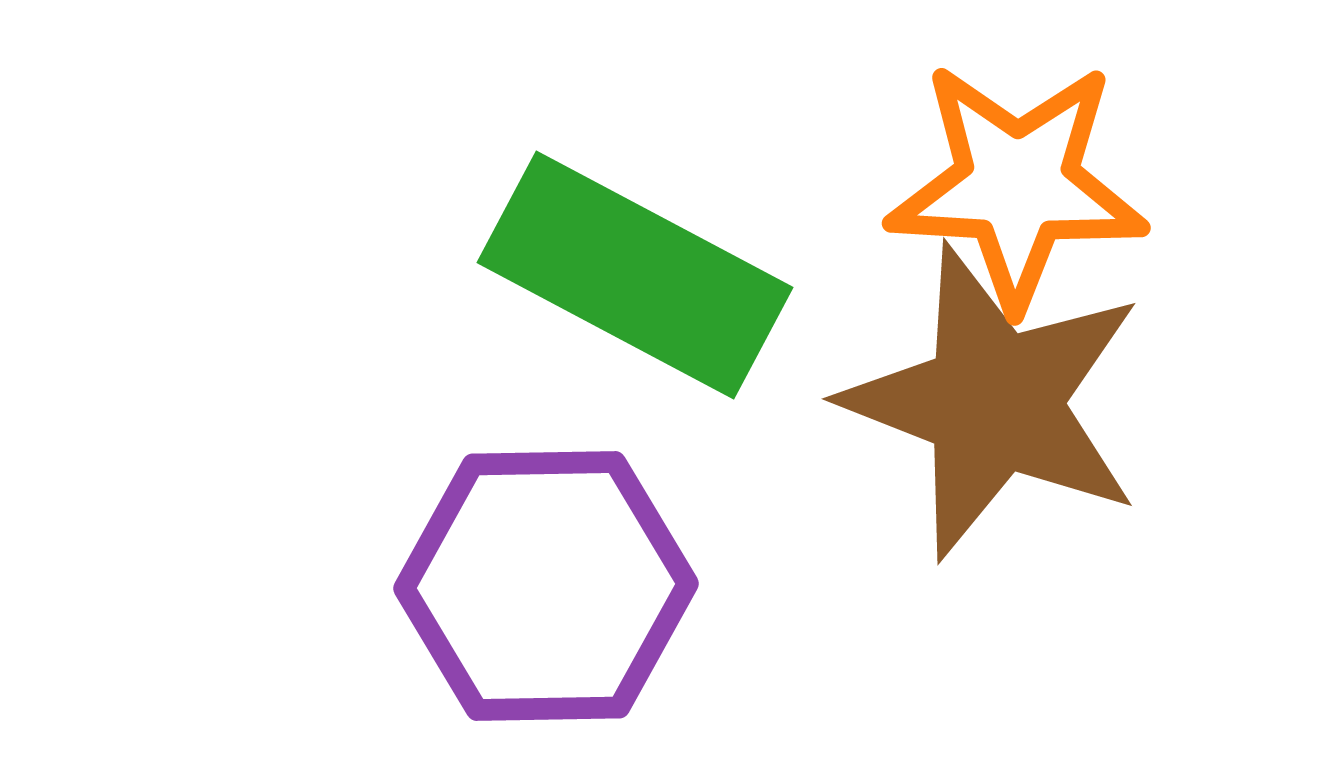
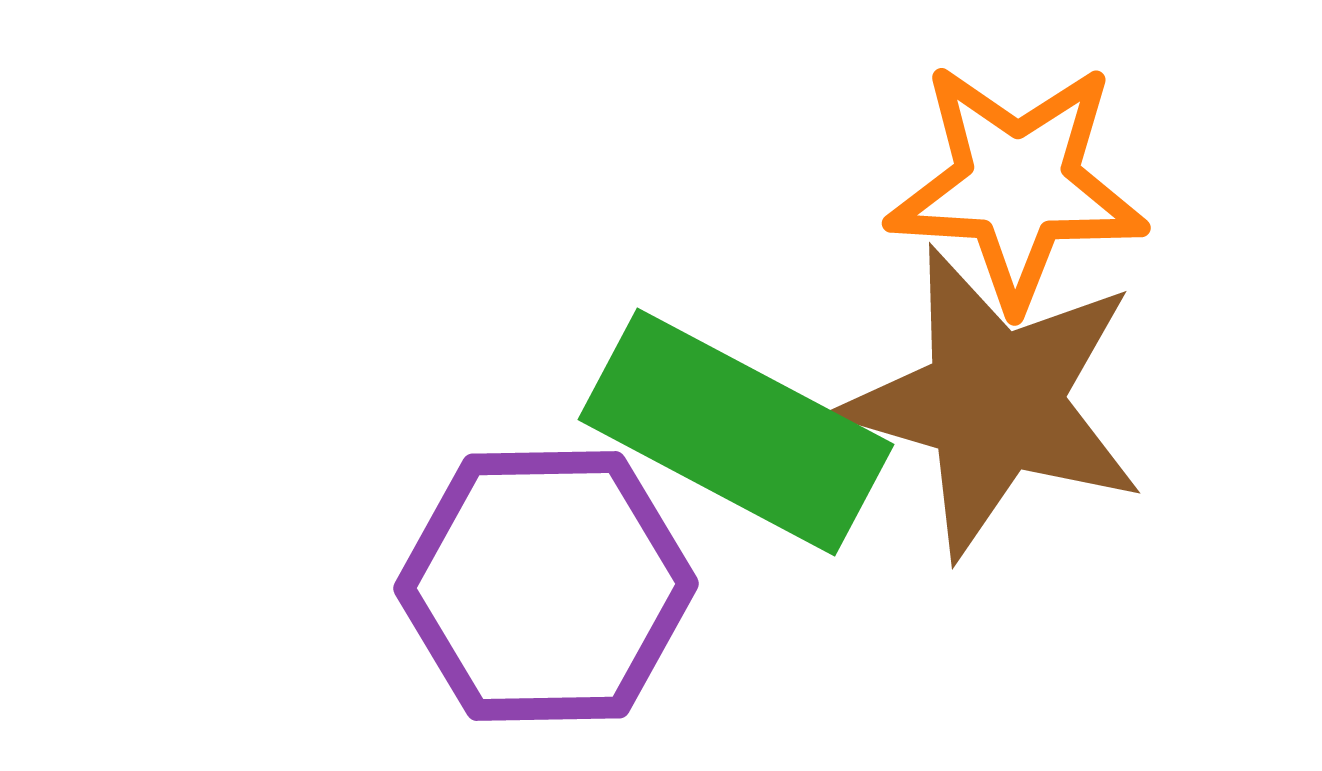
green rectangle: moved 101 px right, 157 px down
brown star: rotated 5 degrees counterclockwise
